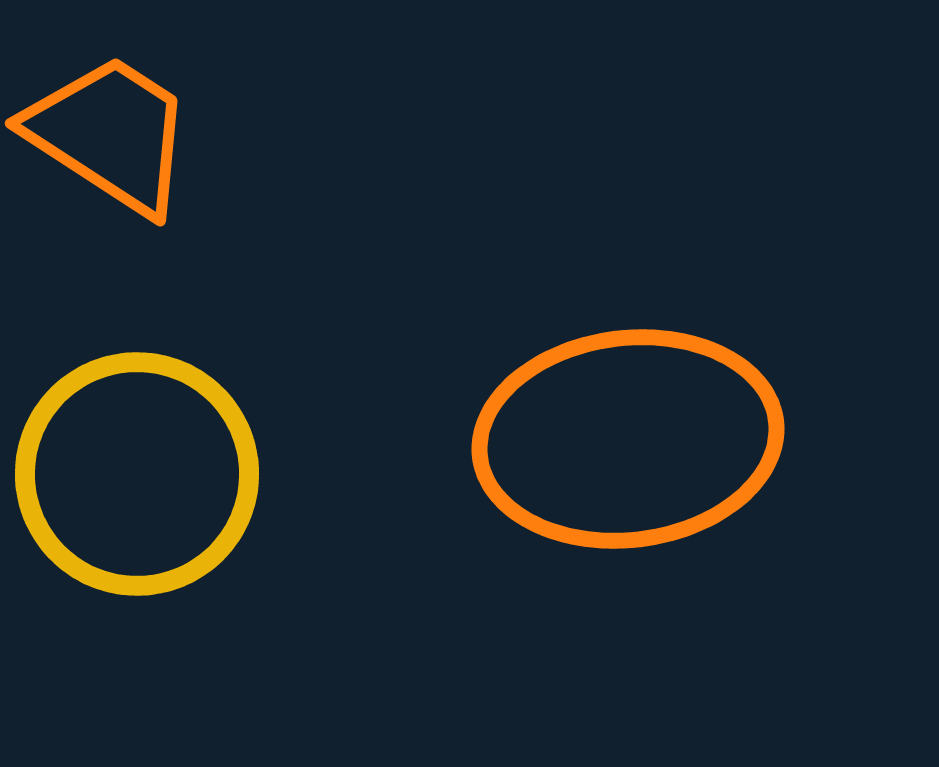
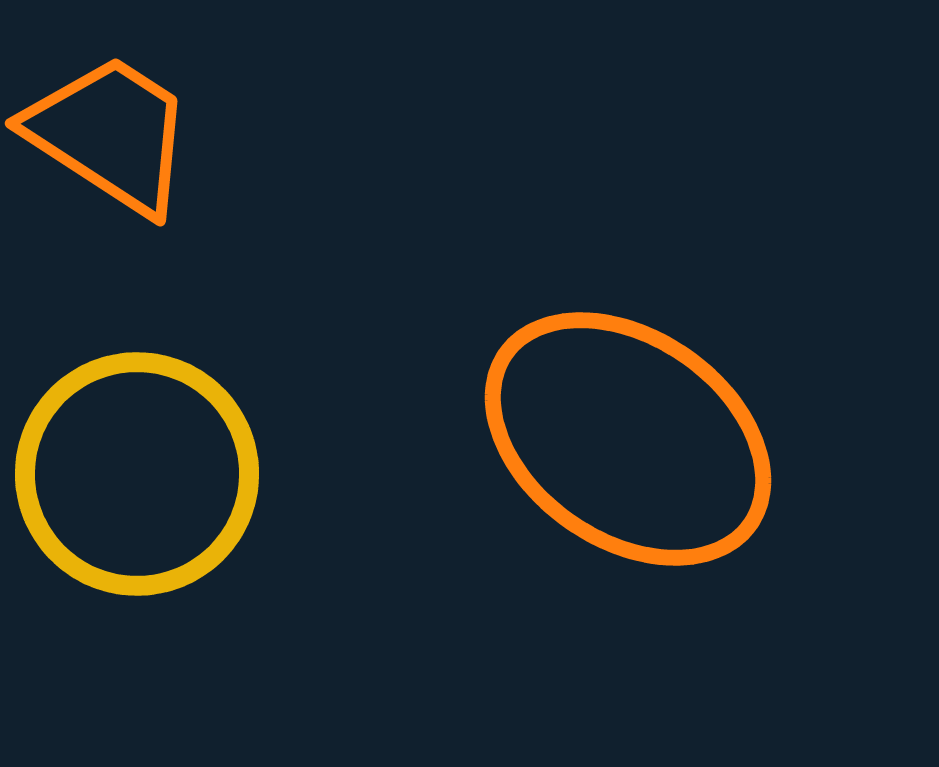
orange ellipse: rotated 42 degrees clockwise
